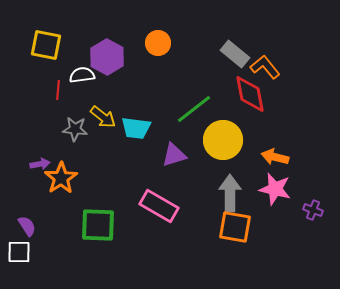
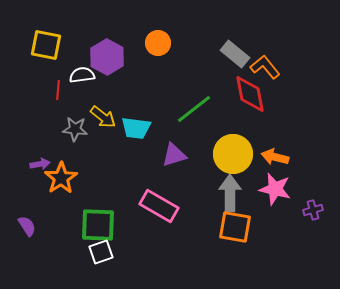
yellow circle: moved 10 px right, 14 px down
purple cross: rotated 36 degrees counterclockwise
white square: moved 82 px right; rotated 20 degrees counterclockwise
